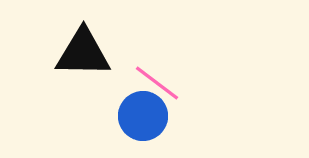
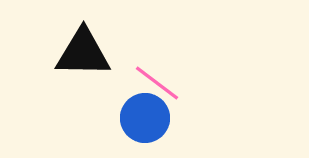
blue circle: moved 2 px right, 2 px down
